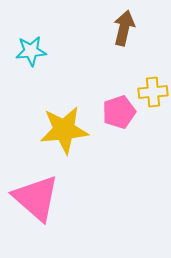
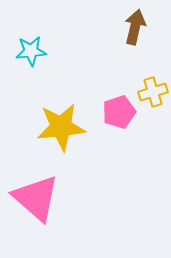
brown arrow: moved 11 px right, 1 px up
yellow cross: rotated 12 degrees counterclockwise
yellow star: moved 3 px left, 3 px up
